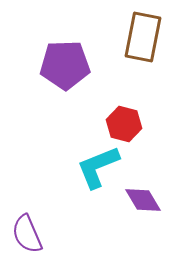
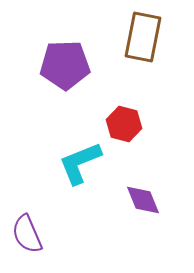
cyan L-shape: moved 18 px left, 4 px up
purple diamond: rotated 9 degrees clockwise
